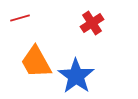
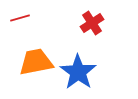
orange trapezoid: rotated 108 degrees clockwise
blue star: moved 2 px right, 4 px up
